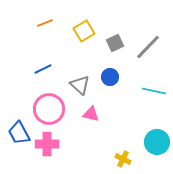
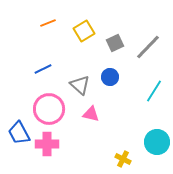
orange line: moved 3 px right
cyan line: rotated 70 degrees counterclockwise
